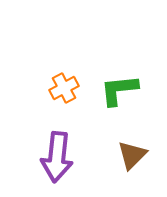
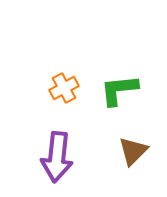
brown triangle: moved 1 px right, 4 px up
